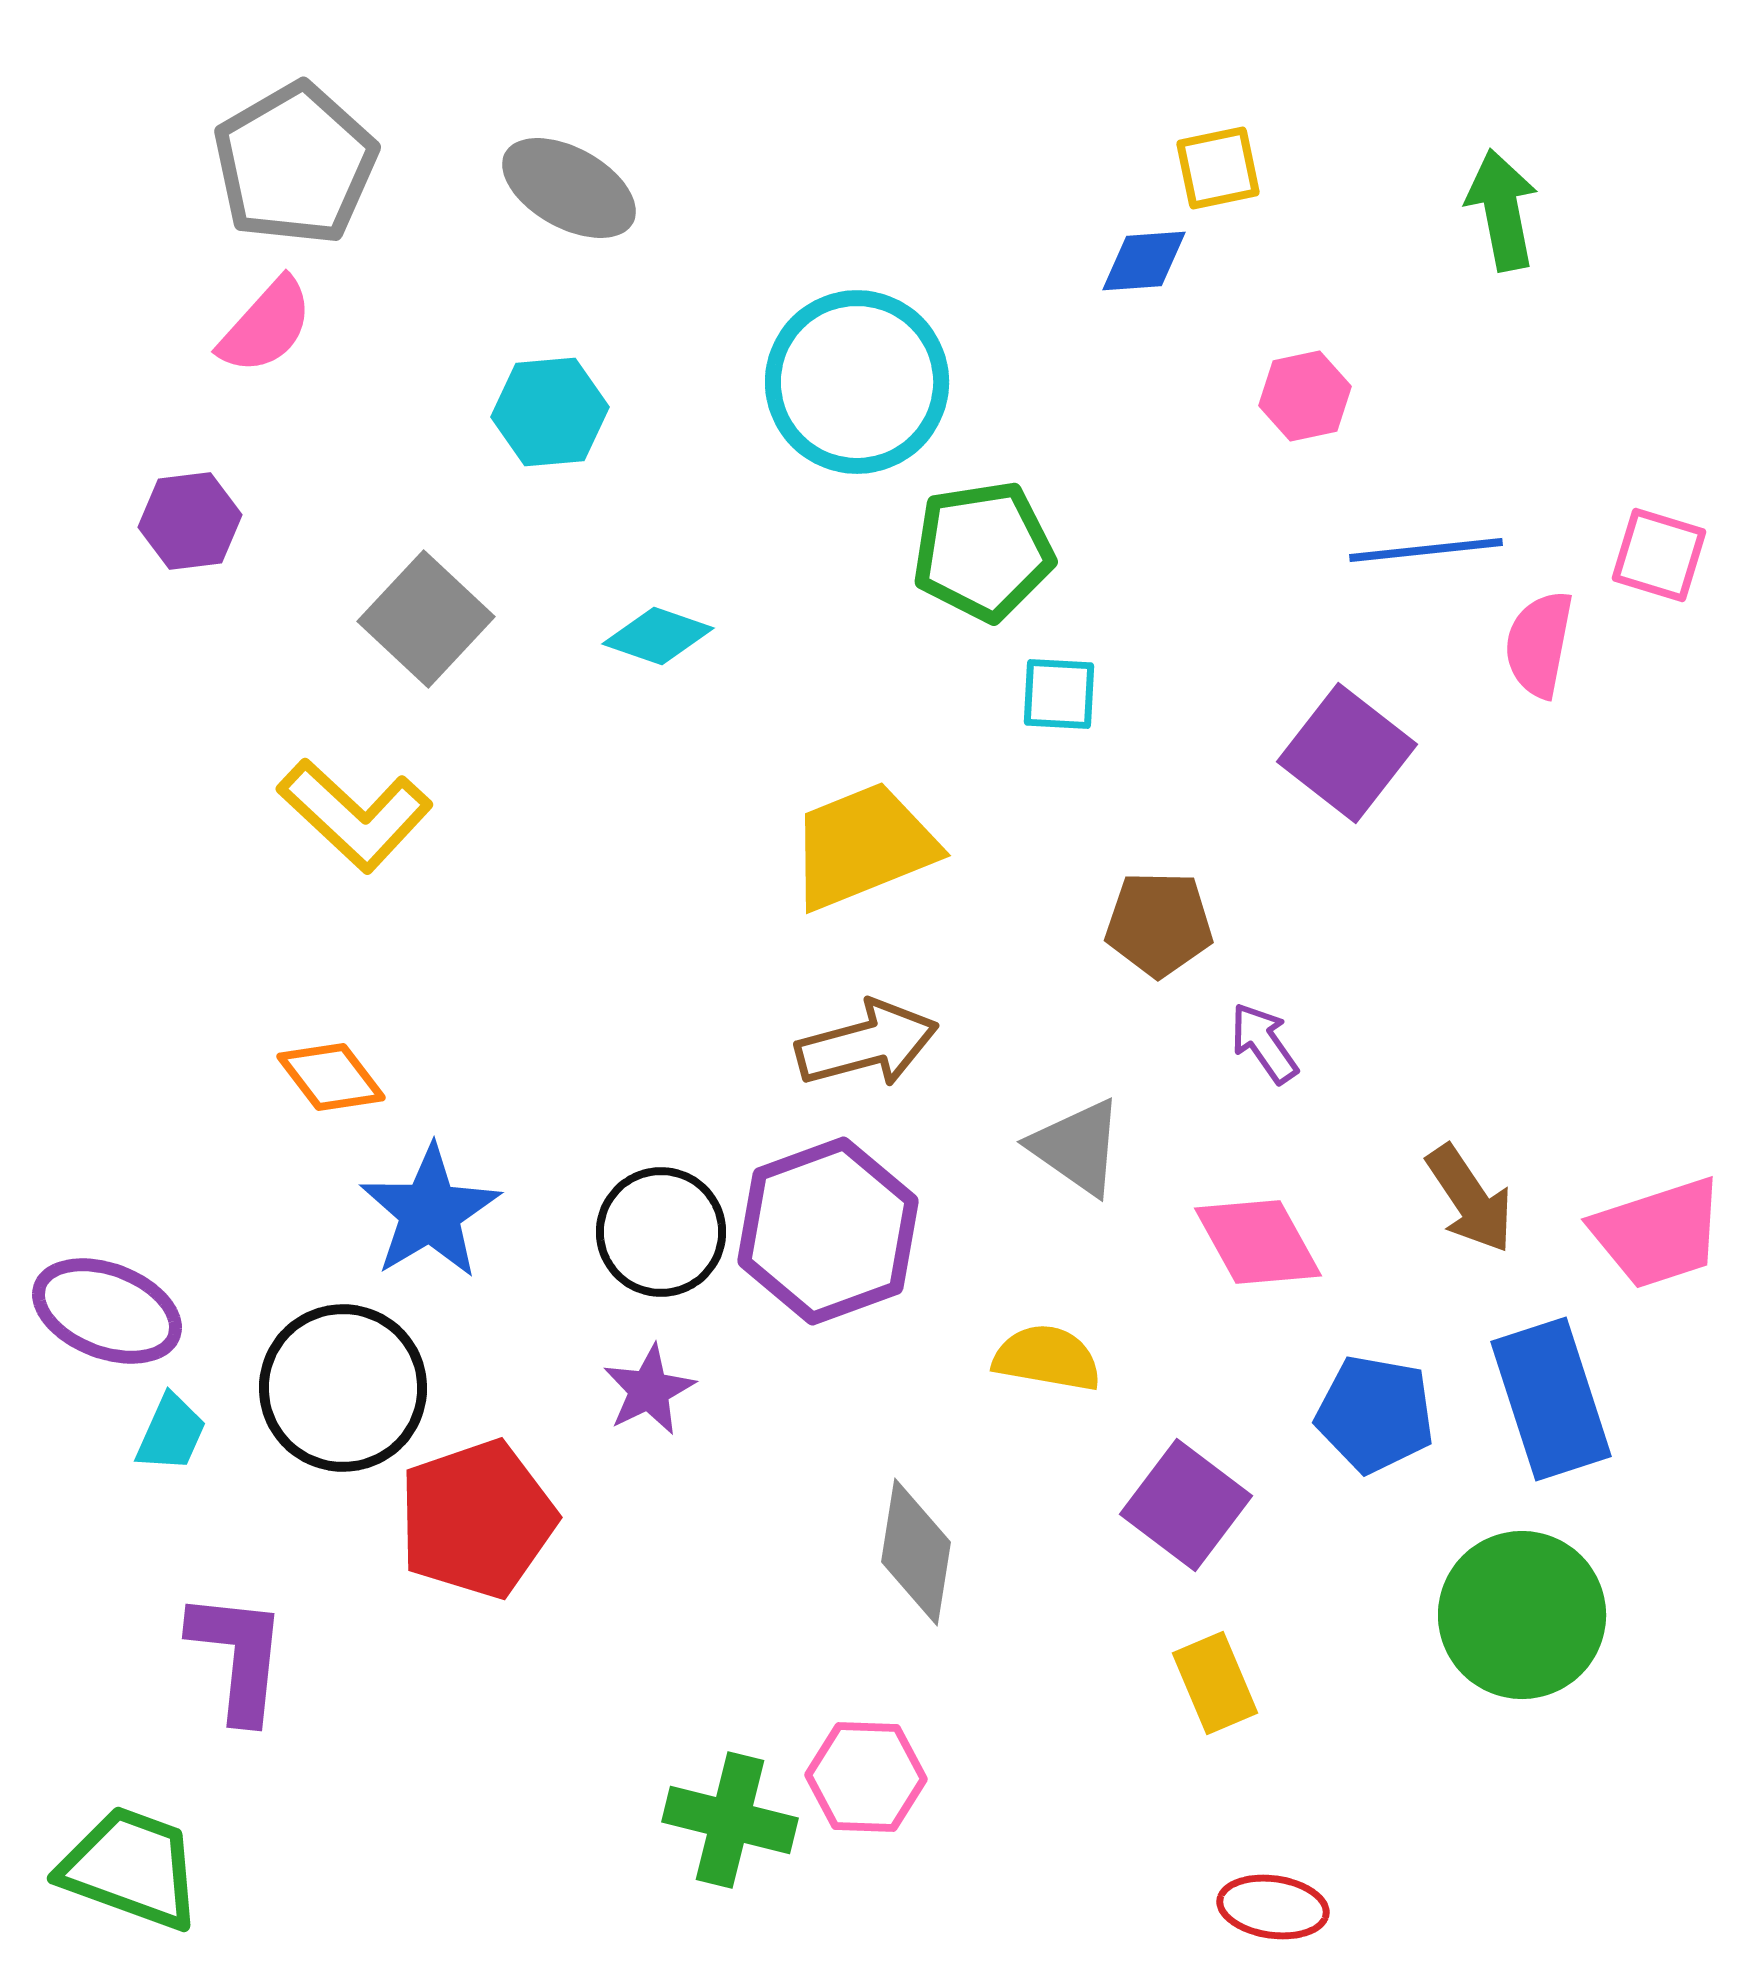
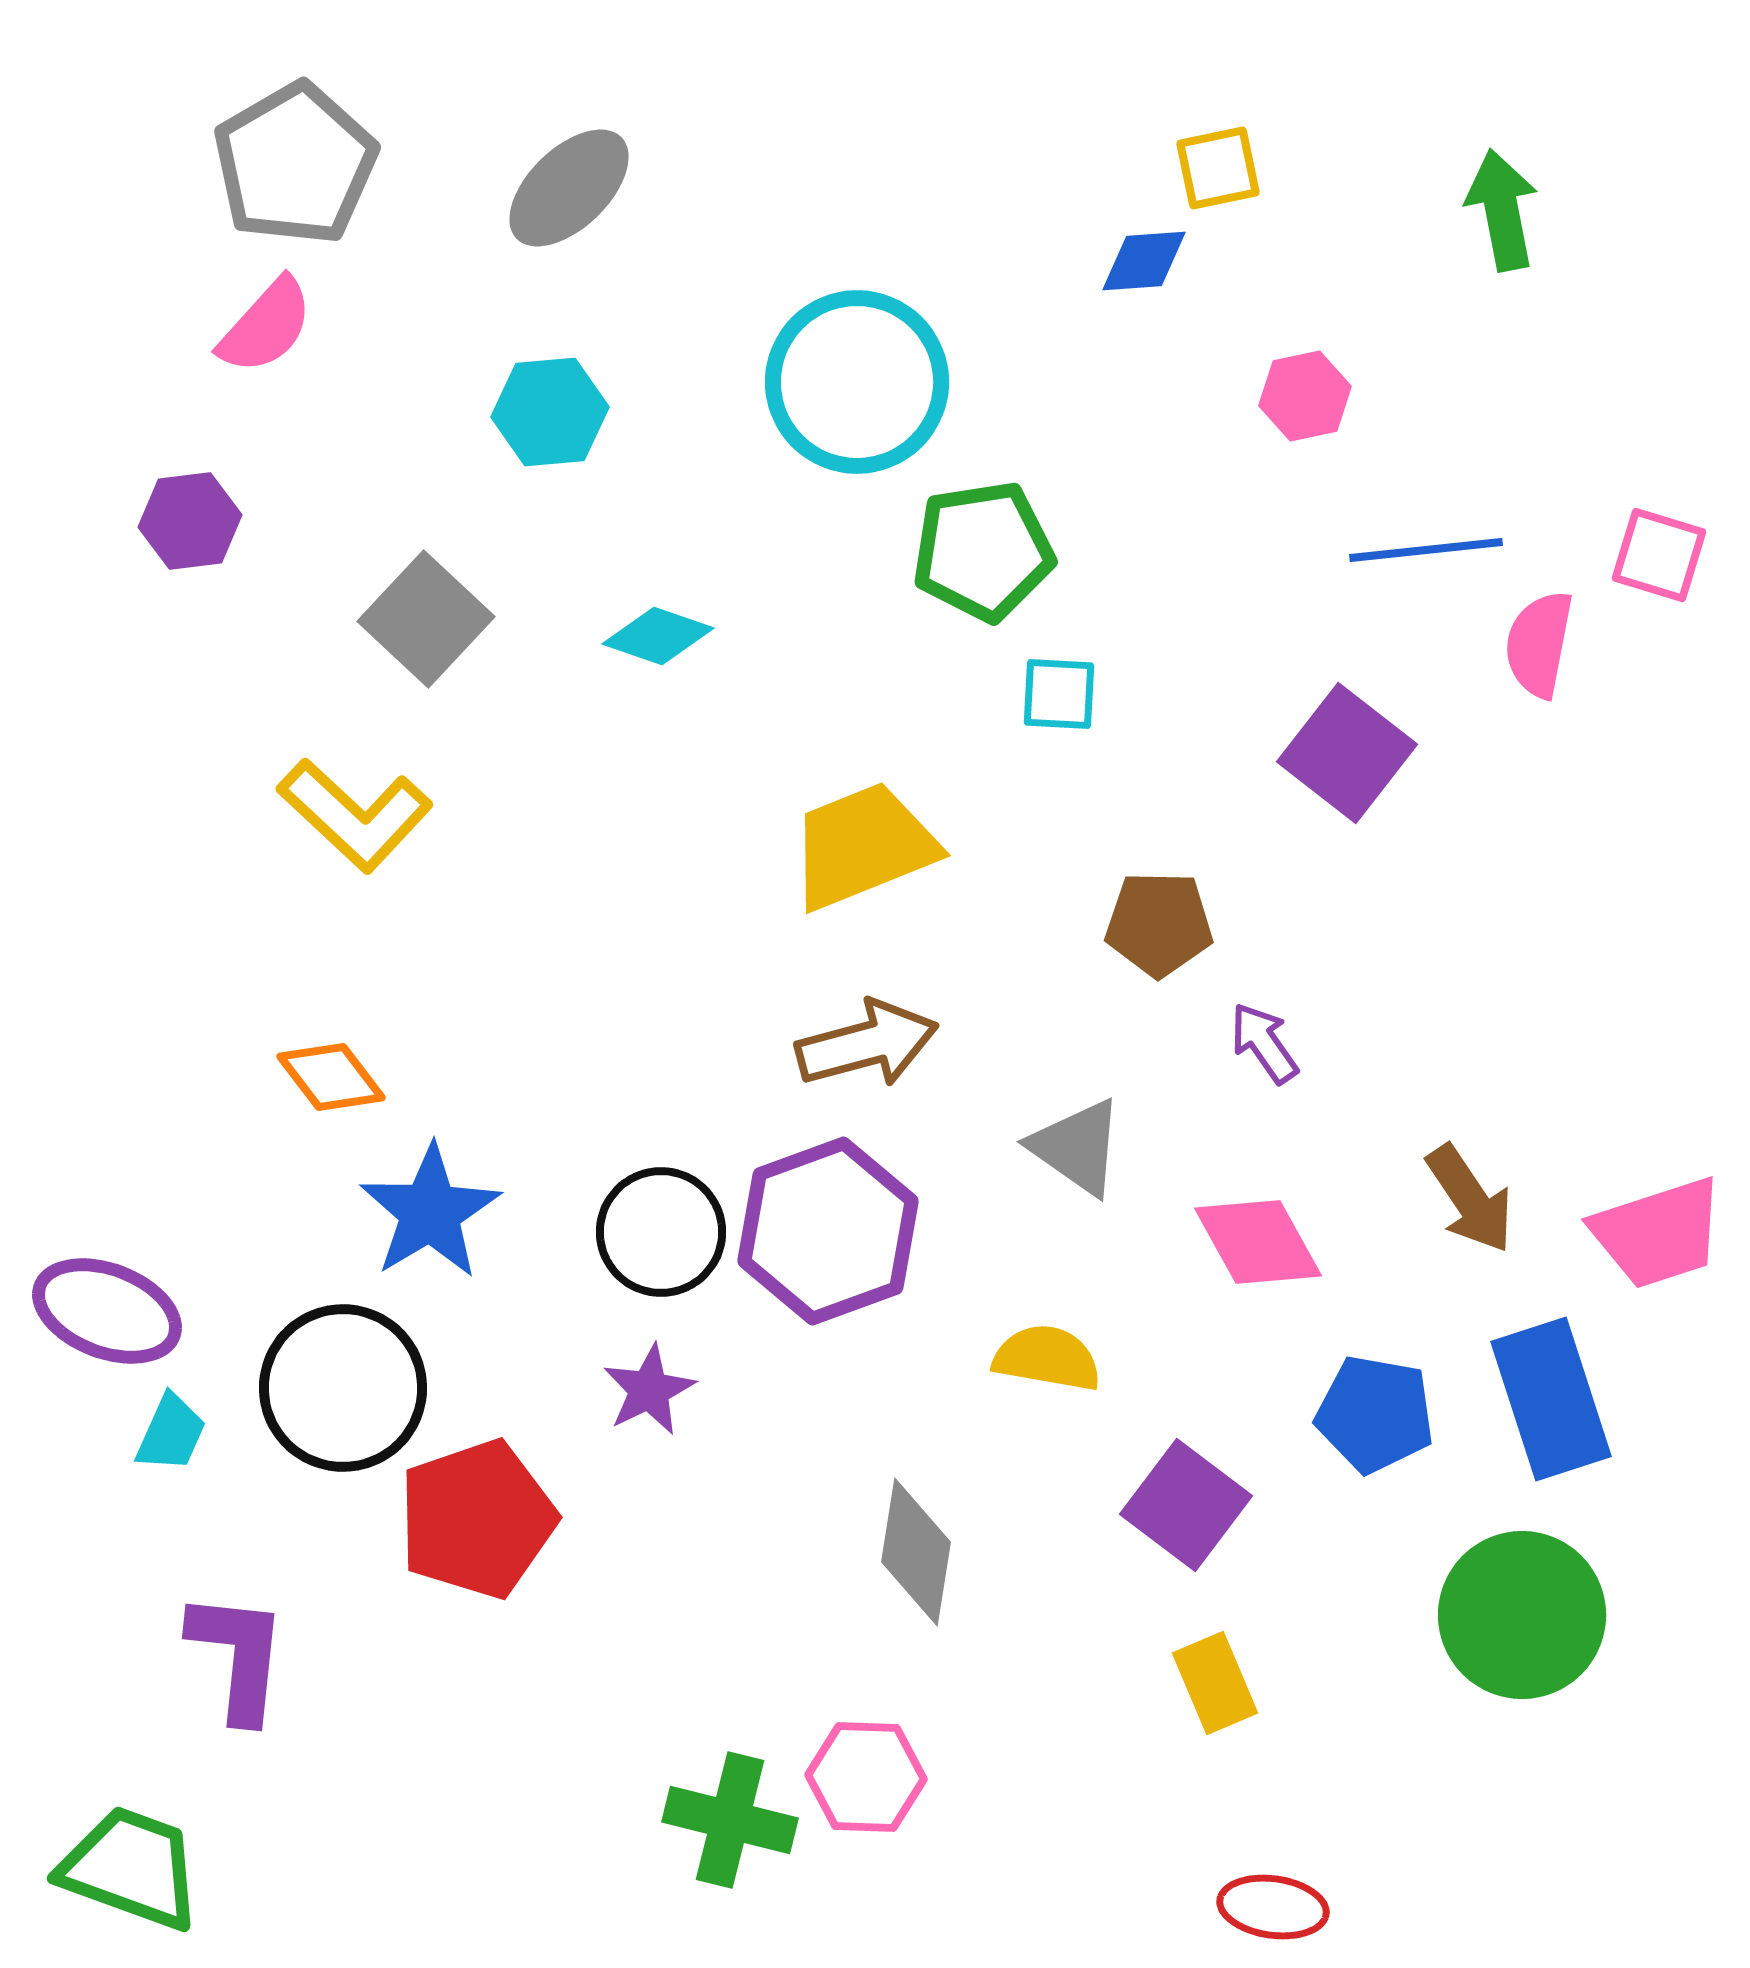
gray ellipse at (569, 188): rotated 73 degrees counterclockwise
